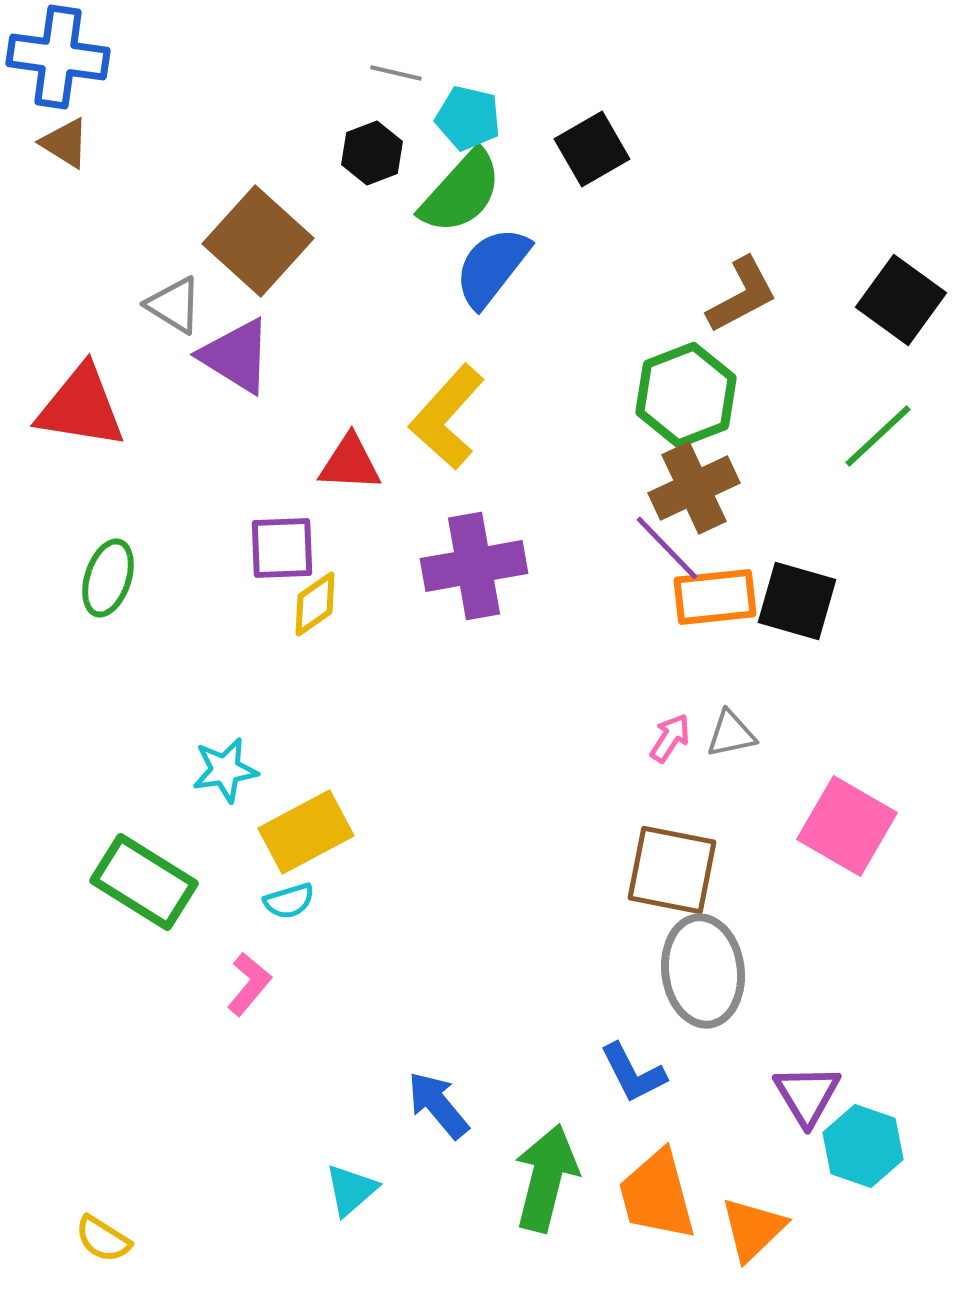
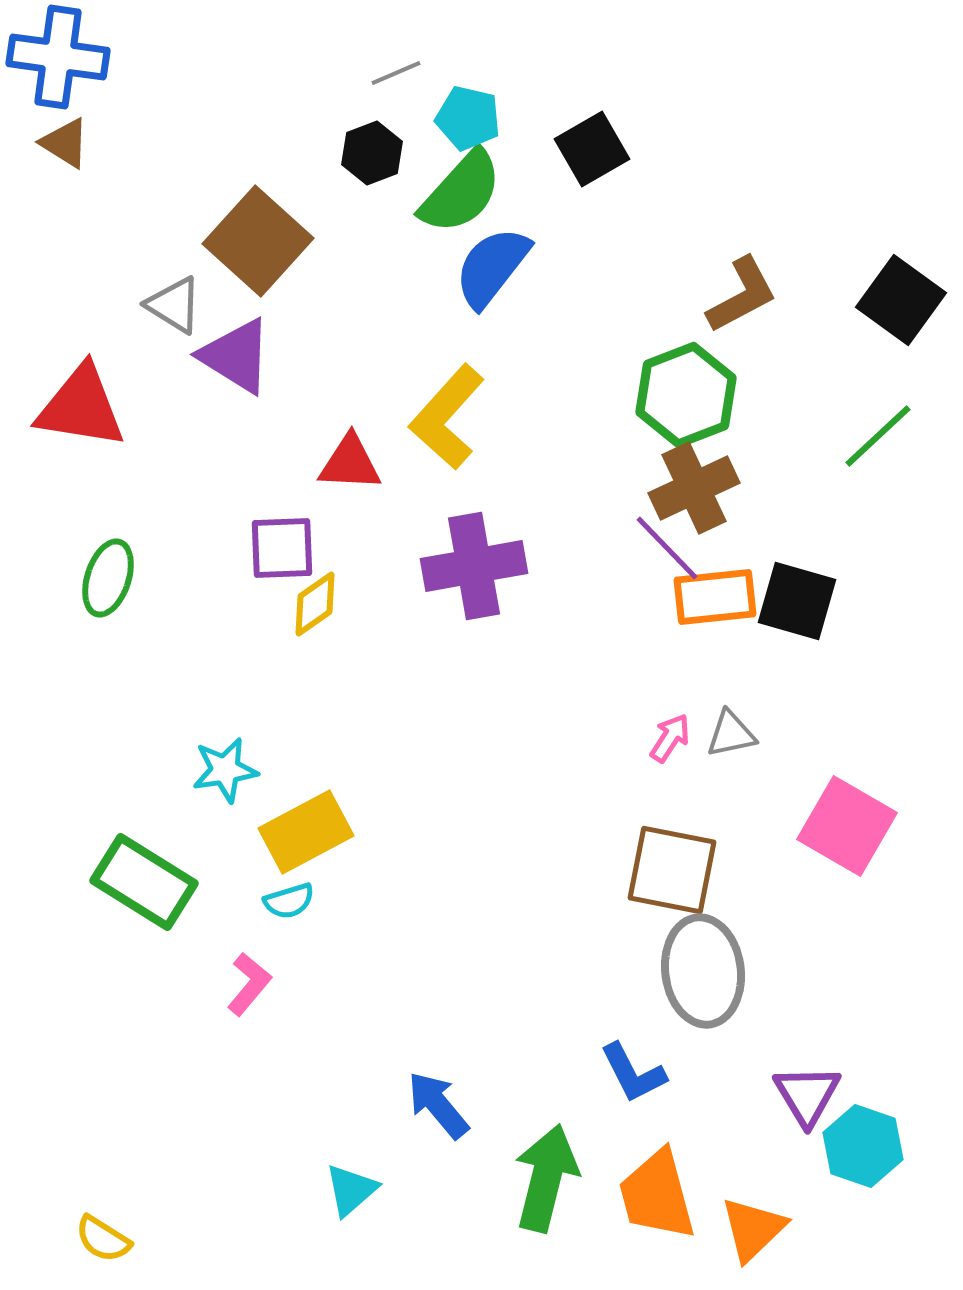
gray line at (396, 73): rotated 36 degrees counterclockwise
